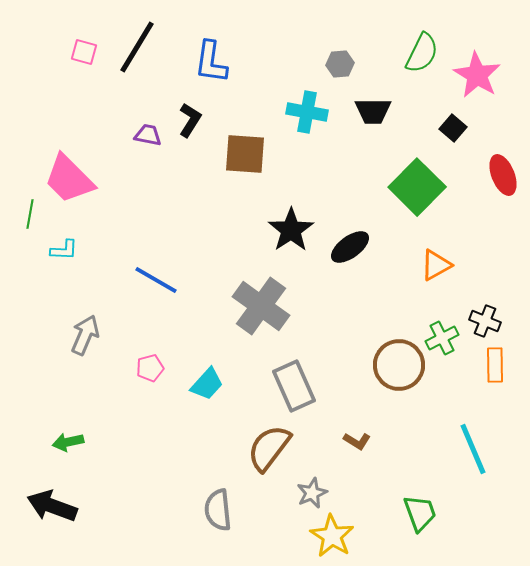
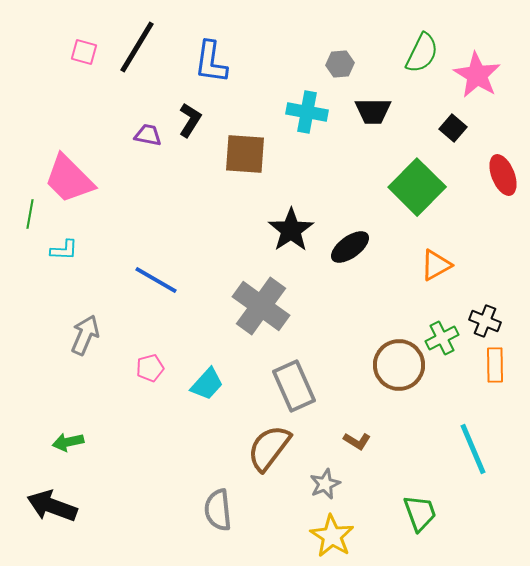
gray star: moved 13 px right, 9 px up
